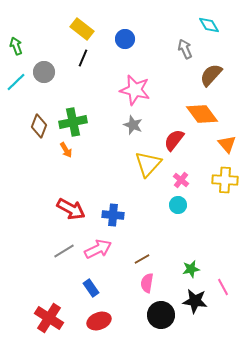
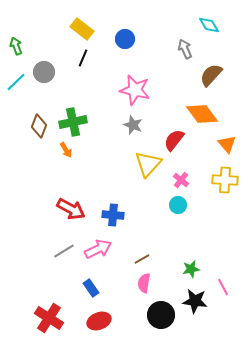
pink semicircle: moved 3 px left
